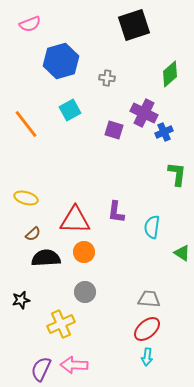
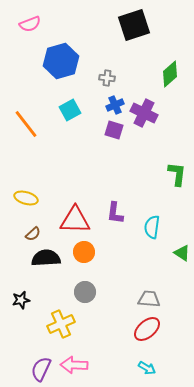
blue cross: moved 49 px left, 27 px up
purple L-shape: moved 1 px left, 1 px down
cyan arrow: moved 11 px down; rotated 66 degrees counterclockwise
